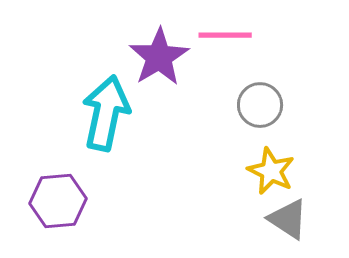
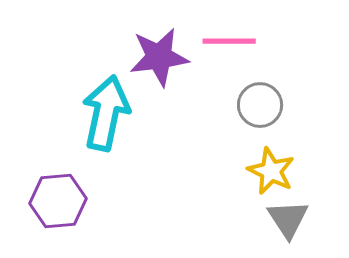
pink line: moved 4 px right, 6 px down
purple star: rotated 24 degrees clockwise
gray triangle: rotated 24 degrees clockwise
